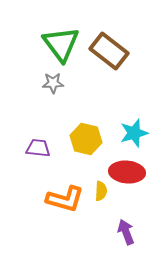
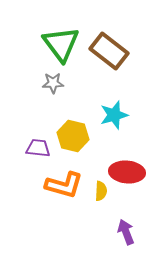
cyan star: moved 20 px left, 18 px up
yellow hexagon: moved 13 px left, 3 px up
orange L-shape: moved 1 px left, 14 px up
